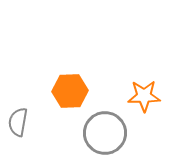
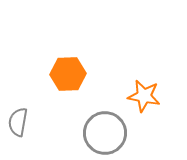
orange hexagon: moved 2 px left, 17 px up
orange star: rotated 12 degrees clockwise
